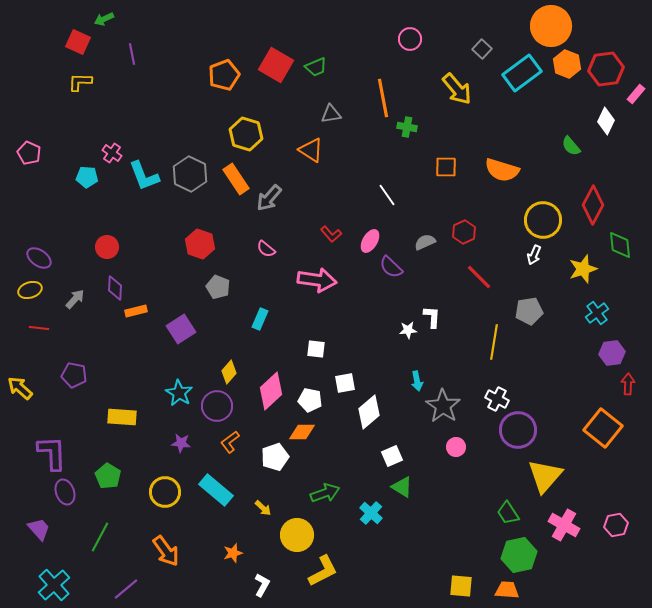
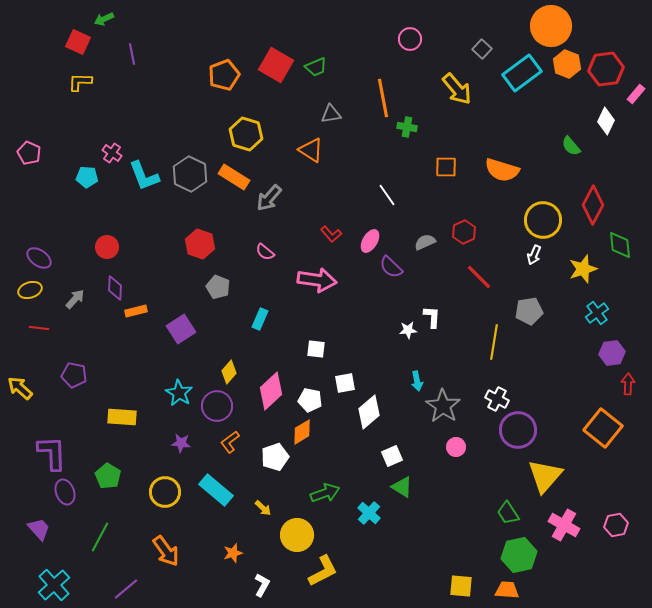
orange rectangle at (236, 179): moved 2 px left, 2 px up; rotated 24 degrees counterclockwise
pink semicircle at (266, 249): moved 1 px left, 3 px down
orange diamond at (302, 432): rotated 32 degrees counterclockwise
cyan cross at (371, 513): moved 2 px left
